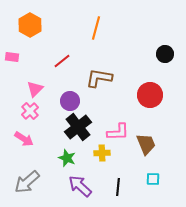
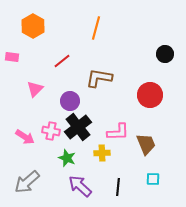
orange hexagon: moved 3 px right, 1 px down
pink cross: moved 21 px right, 20 px down; rotated 36 degrees counterclockwise
pink arrow: moved 1 px right, 2 px up
